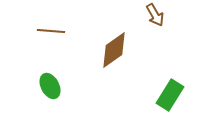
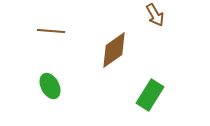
green rectangle: moved 20 px left
